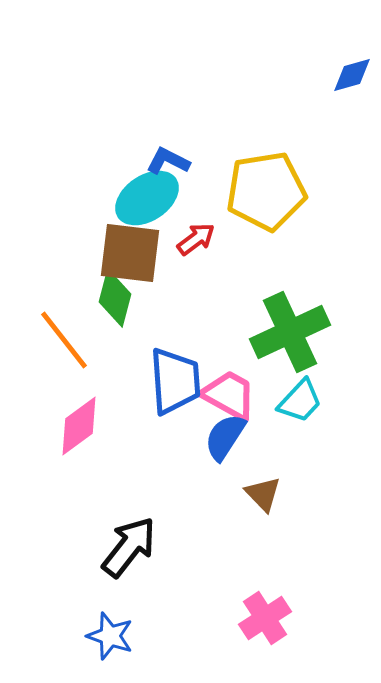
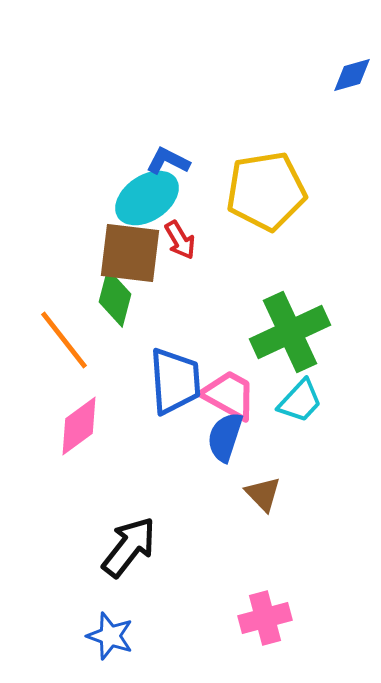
red arrow: moved 16 px left, 1 px down; rotated 96 degrees clockwise
blue semicircle: rotated 15 degrees counterclockwise
pink cross: rotated 18 degrees clockwise
